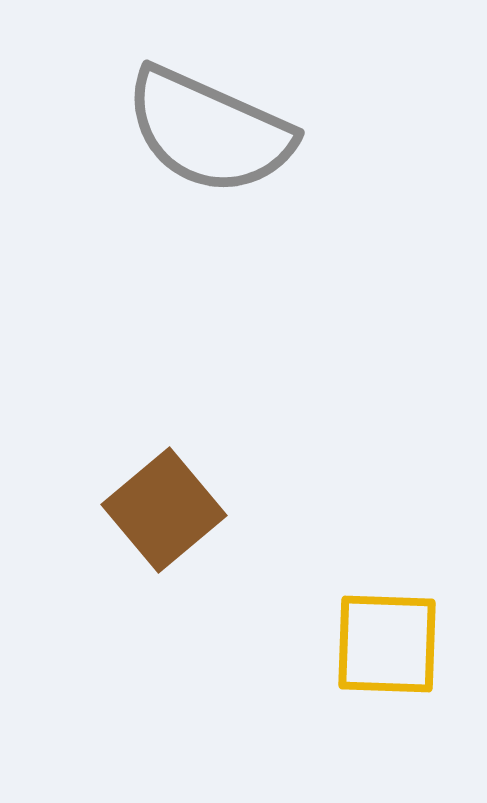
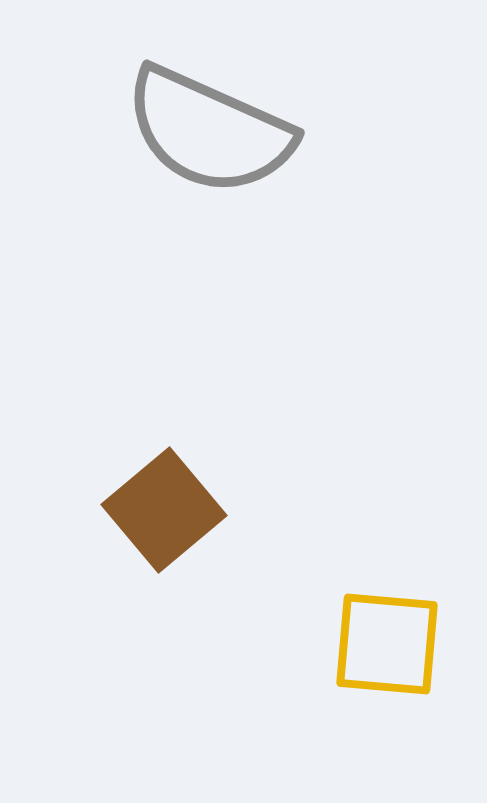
yellow square: rotated 3 degrees clockwise
